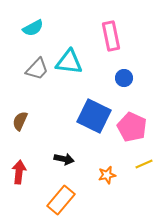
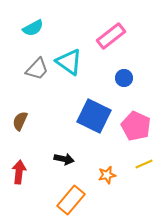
pink rectangle: rotated 64 degrees clockwise
cyan triangle: rotated 28 degrees clockwise
pink pentagon: moved 4 px right, 1 px up
orange rectangle: moved 10 px right
